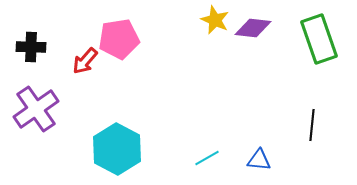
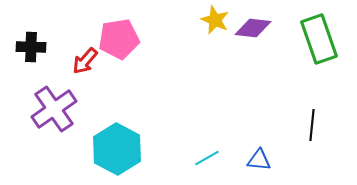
purple cross: moved 18 px right
